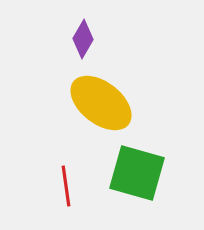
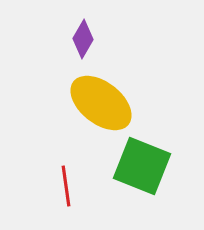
green square: moved 5 px right, 7 px up; rotated 6 degrees clockwise
